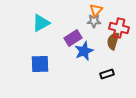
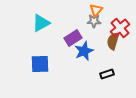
red cross: moved 1 px right; rotated 36 degrees clockwise
